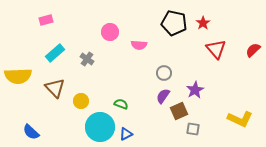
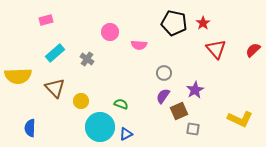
blue semicircle: moved 1 px left, 4 px up; rotated 48 degrees clockwise
